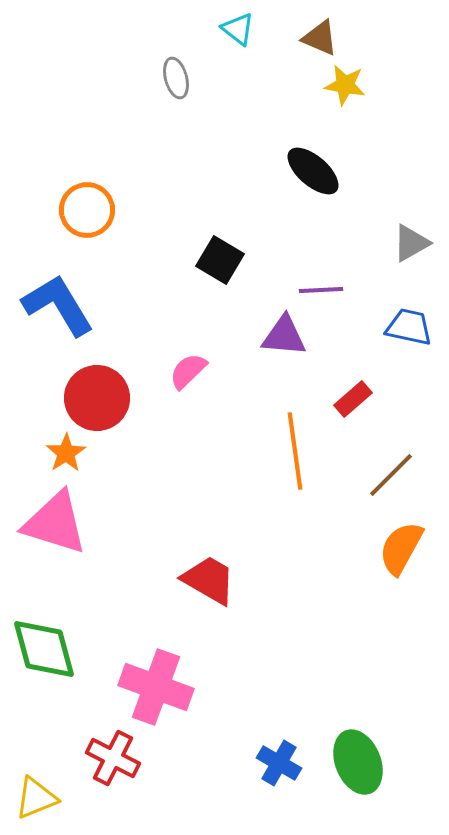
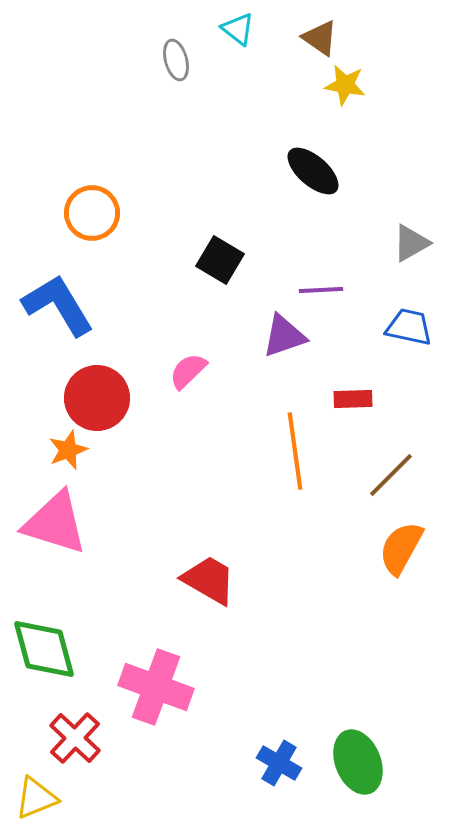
brown triangle: rotated 12 degrees clockwise
gray ellipse: moved 18 px up
orange circle: moved 5 px right, 3 px down
purple triangle: rotated 24 degrees counterclockwise
red rectangle: rotated 39 degrees clockwise
orange star: moved 2 px right, 3 px up; rotated 12 degrees clockwise
red cross: moved 38 px left, 20 px up; rotated 16 degrees clockwise
